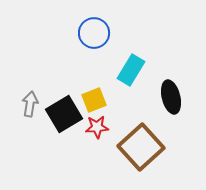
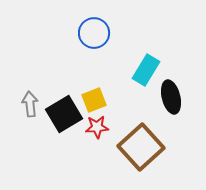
cyan rectangle: moved 15 px right
gray arrow: rotated 15 degrees counterclockwise
